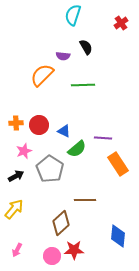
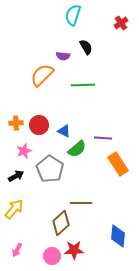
brown line: moved 4 px left, 3 px down
